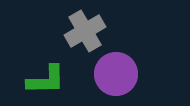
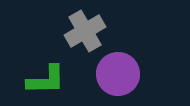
purple circle: moved 2 px right
